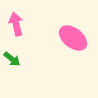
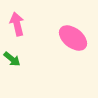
pink arrow: moved 1 px right
